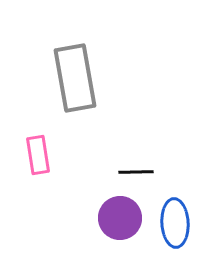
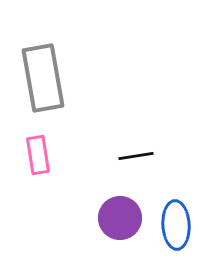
gray rectangle: moved 32 px left
black line: moved 16 px up; rotated 8 degrees counterclockwise
blue ellipse: moved 1 px right, 2 px down
